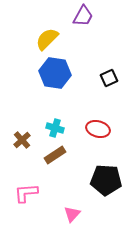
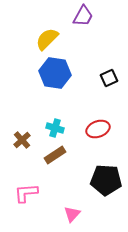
red ellipse: rotated 35 degrees counterclockwise
